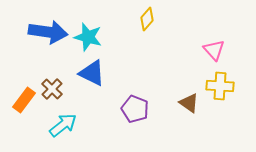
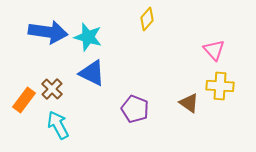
cyan arrow: moved 5 px left; rotated 80 degrees counterclockwise
